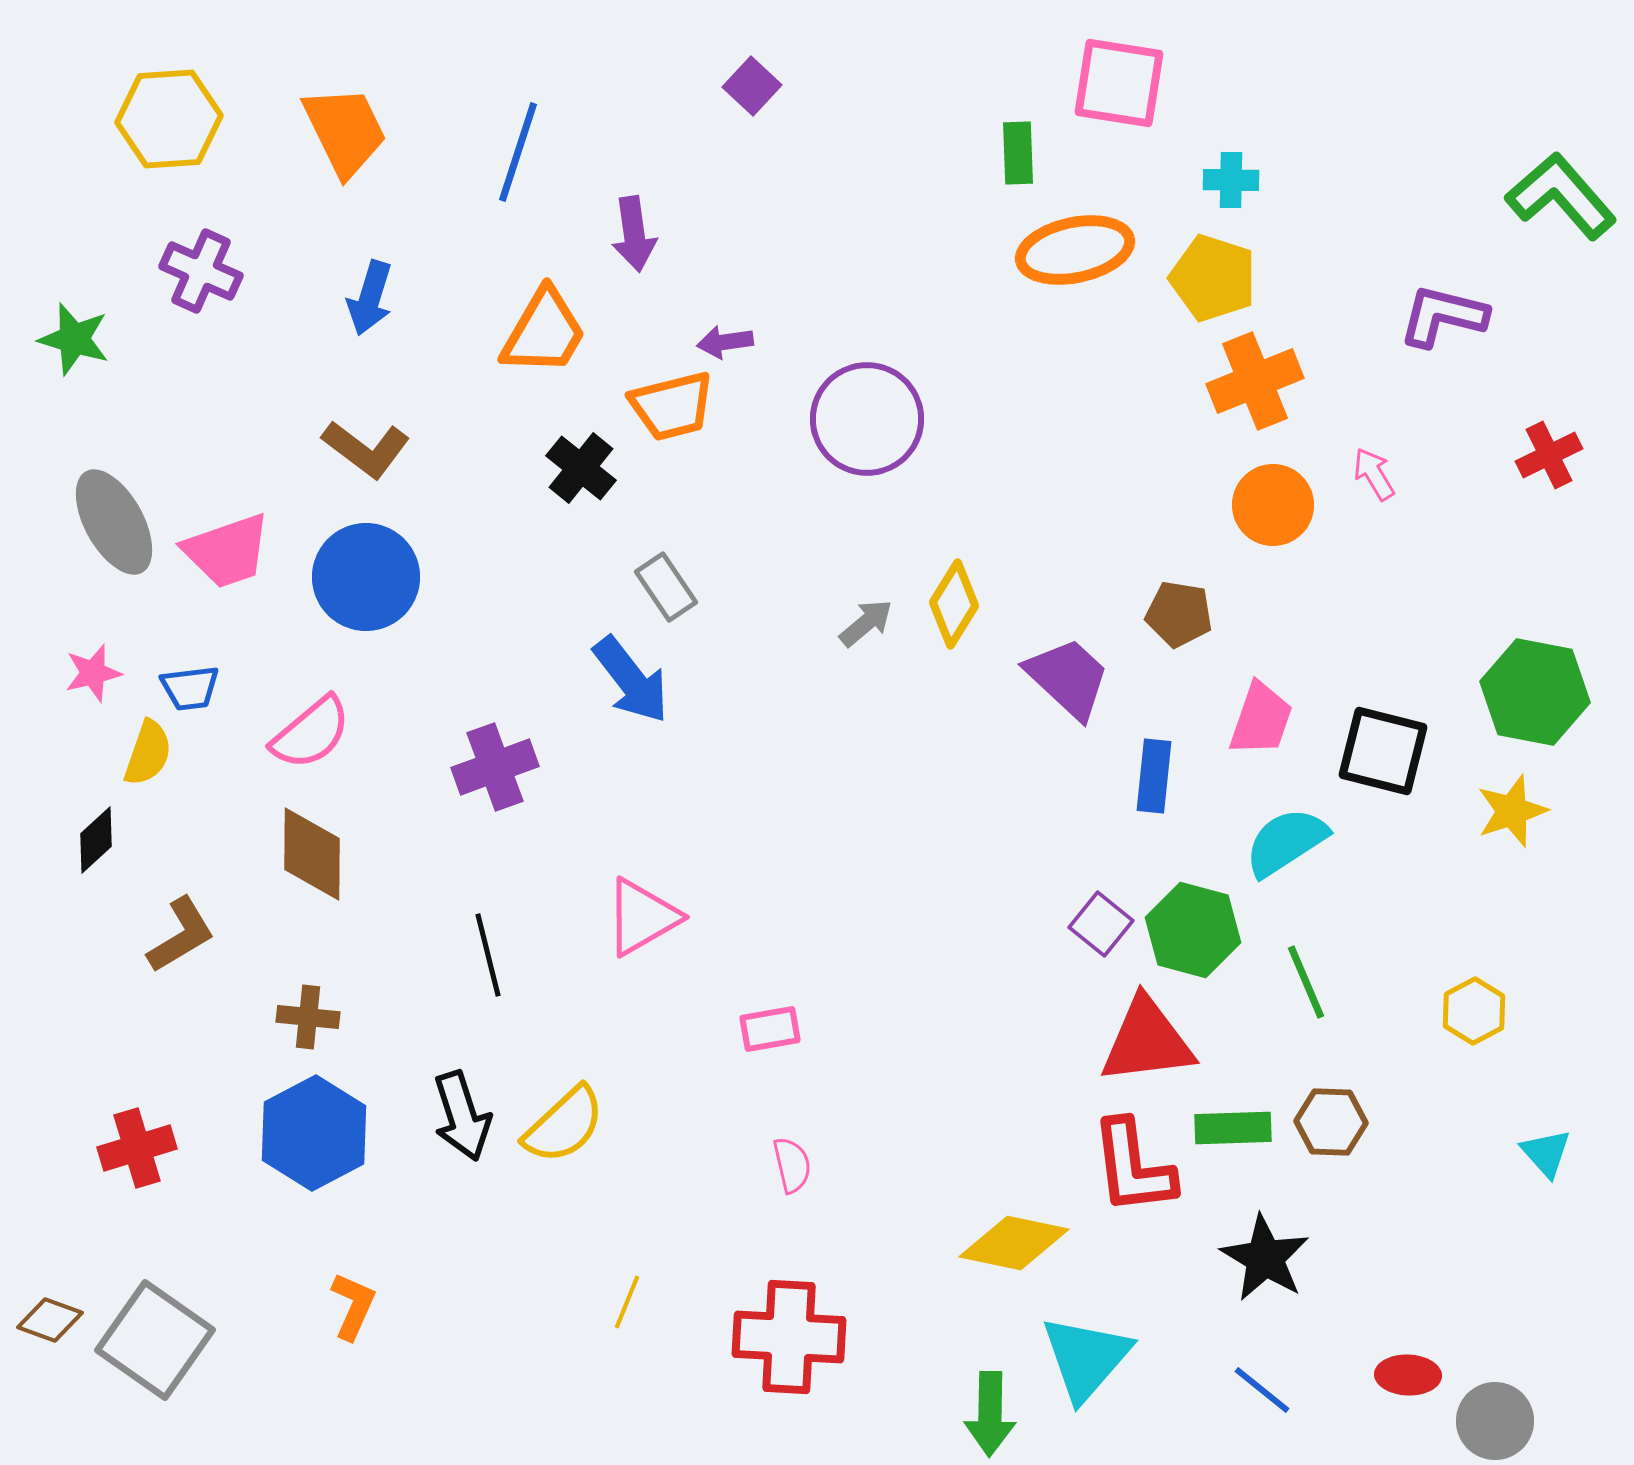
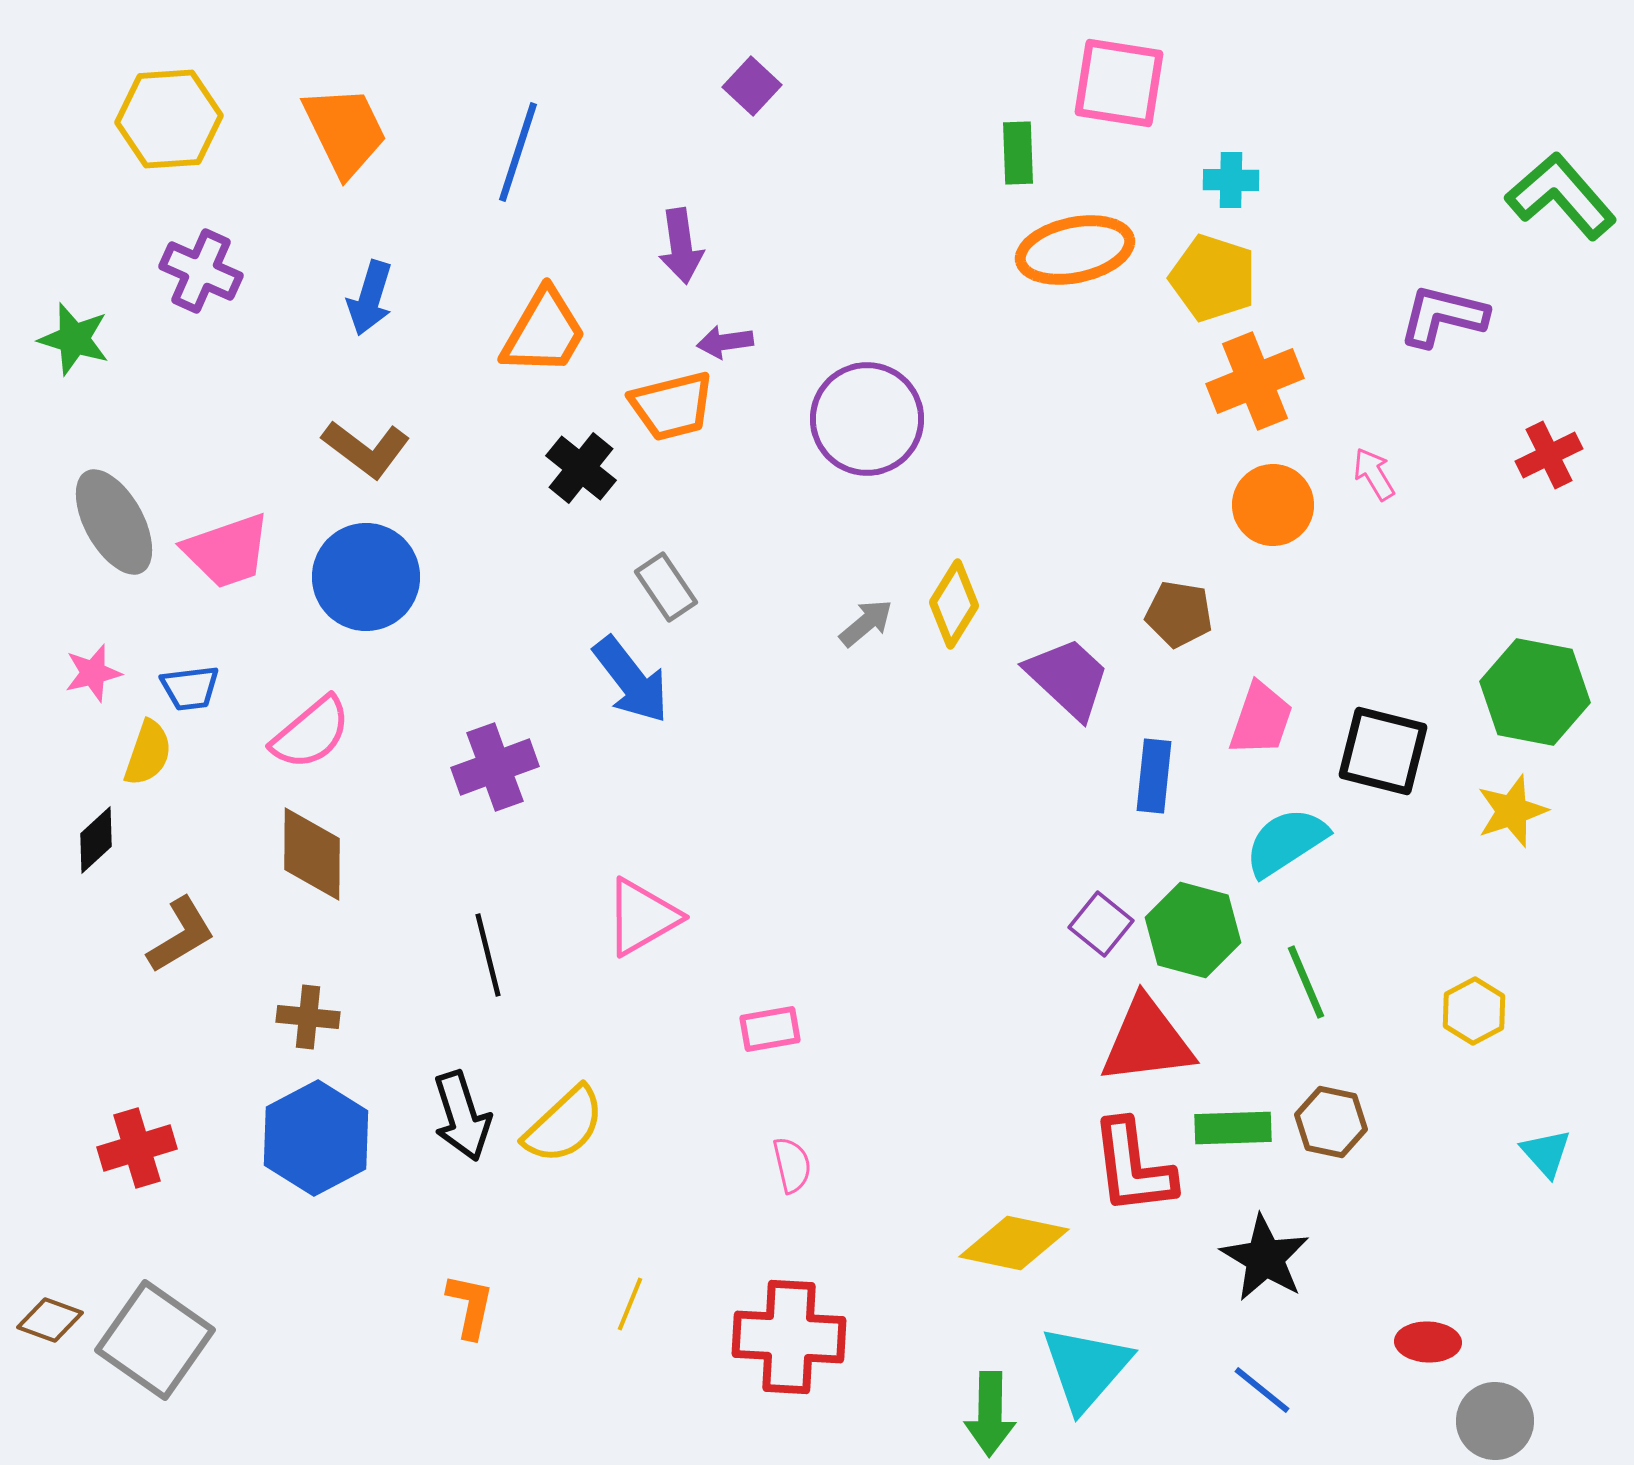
purple arrow at (634, 234): moved 47 px right, 12 px down
brown hexagon at (1331, 1122): rotated 10 degrees clockwise
blue hexagon at (314, 1133): moved 2 px right, 5 px down
yellow line at (627, 1302): moved 3 px right, 2 px down
orange L-shape at (353, 1306): moved 117 px right; rotated 12 degrees counterclockwise
cyan triangle at (1086, 1358): moved 10 px down
red ellipse at (1408, 1375): moved 20 px right, 33 px up
